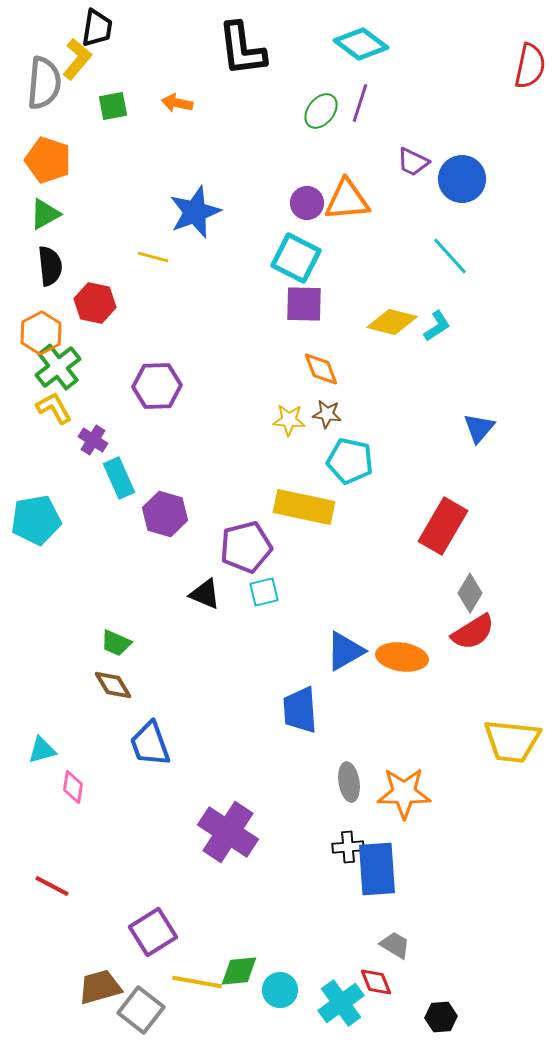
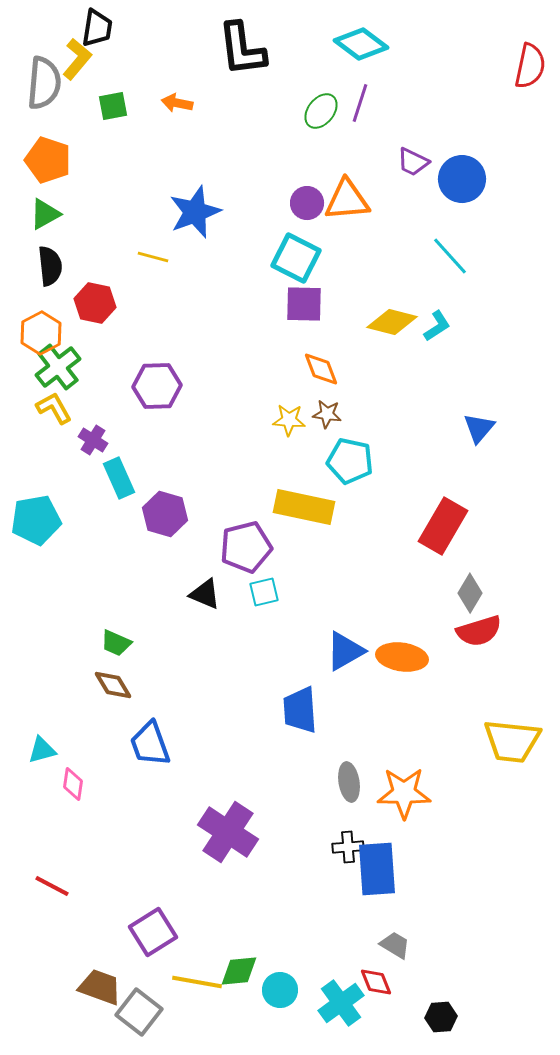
red semicircle at (473, 632): moved 6 px right, 1 px up; rotated 15 degrees clockwise
pink diamond at (73, 787): moved 3 px up
brown trapezoid at (100, 987): rotated 36 degrees clockwise
gray square at (141, 1010): moved 2 px left, 2 px down
